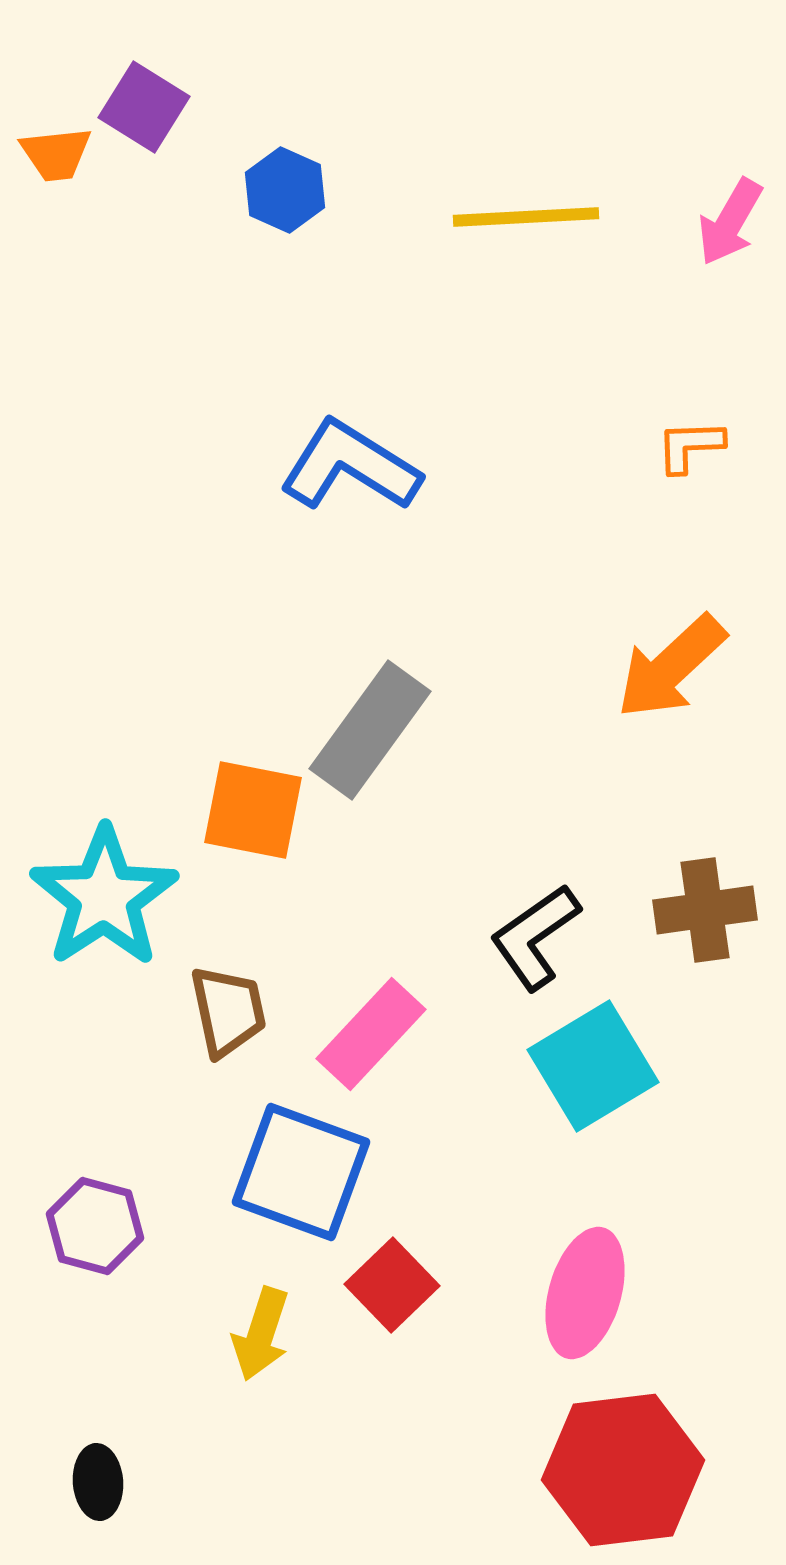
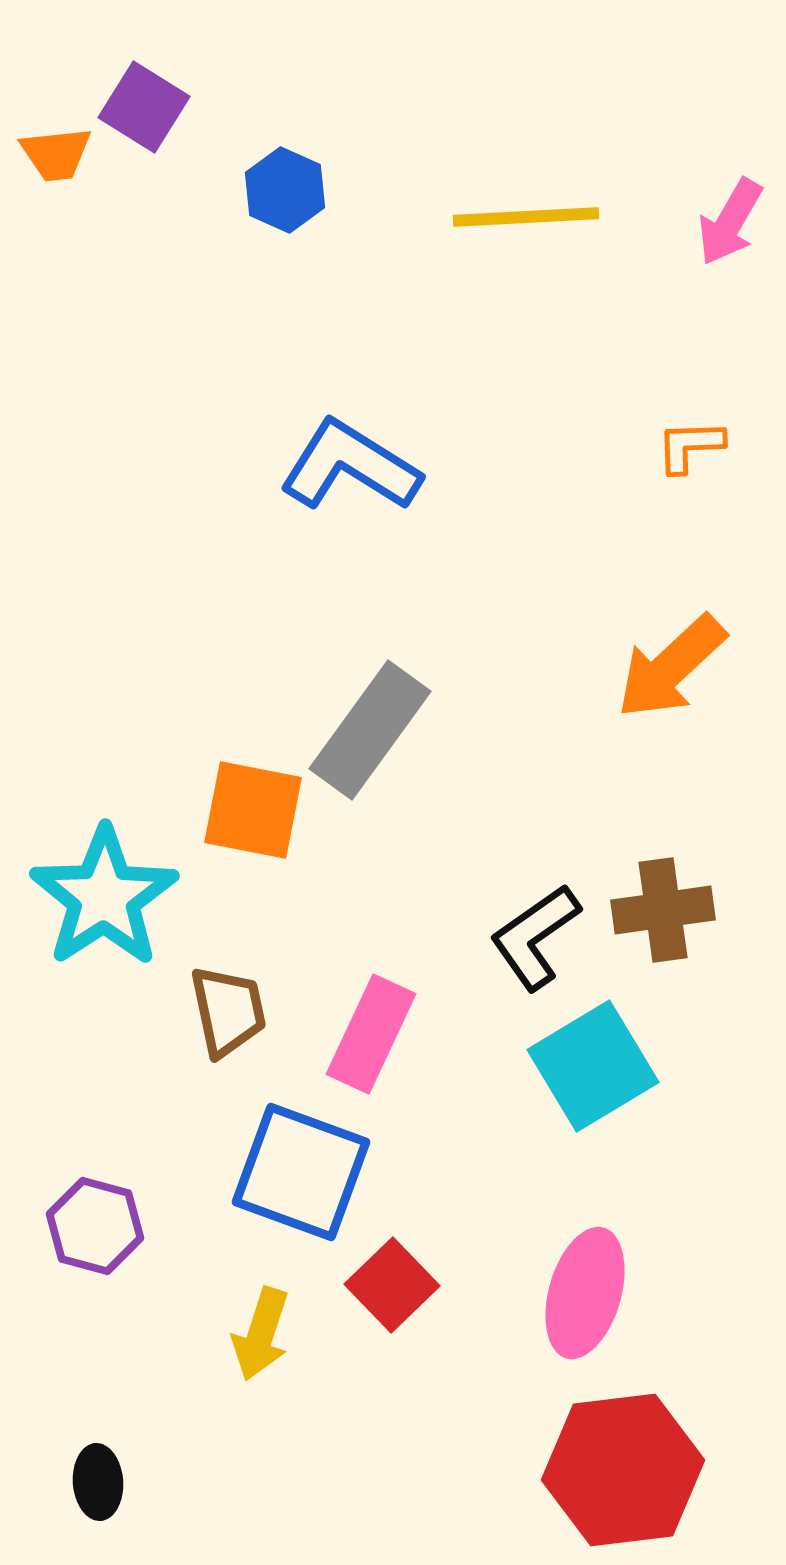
brown cross: moved 42 px left
pink rectangle: rotated 18 degrees counterclockwise
